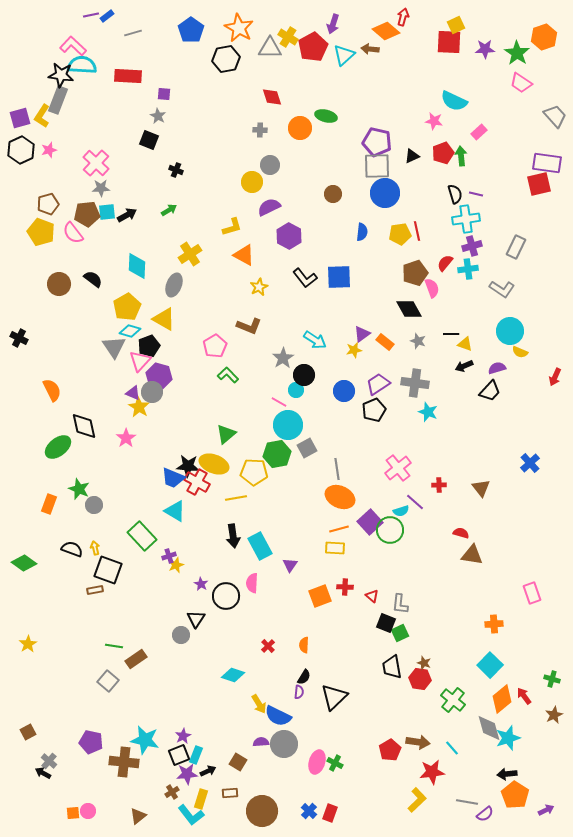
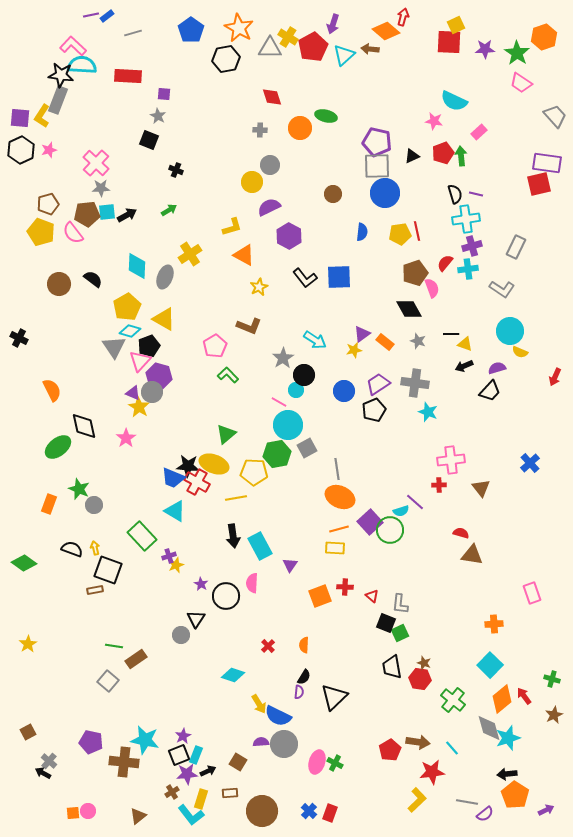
purple square at (20, 118): rotated 20 degrees clockwise
gray ellipse at (174, 285): moved 9 px left, 8 px up
pink cross at (398, 468): moved 53 px right, 8 px up; rotated 32 degrees clockwise
